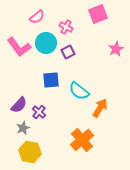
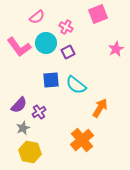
cyan semicircle: moved 3 px left, 6 px up
purple cross: rotated 16 degrees clockwise
